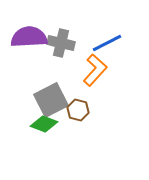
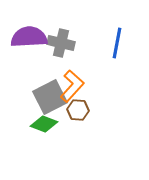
blue line: moved 10 px right; rotated 52 degrees counterclockwise
orange L-shape: moved 23 px left, 16 px down
gray square: moved 1 px left, 3 px up
brown hexagon: rotated 10 degrees counterclockwise
